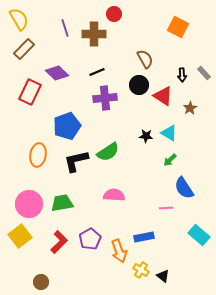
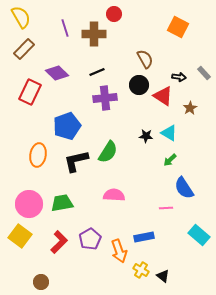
yellow semicircle: moved 2 px right, 2 px up
black arrow: moved 3 px left, 2 px down; rotated 80 degrees counterclockwise
green semicircle: rotated 25 degrees counterclockwise
yellow square: rotated 15 degrees counterclockwise
